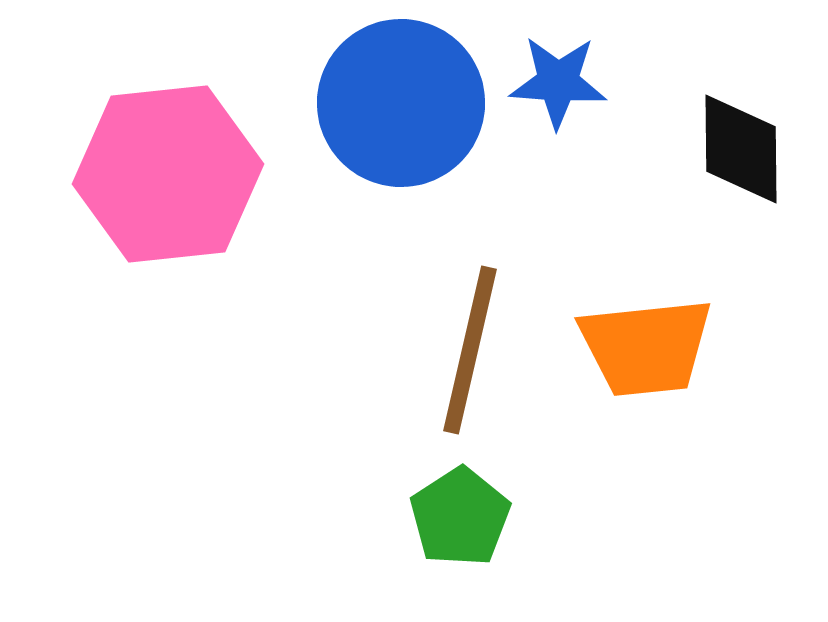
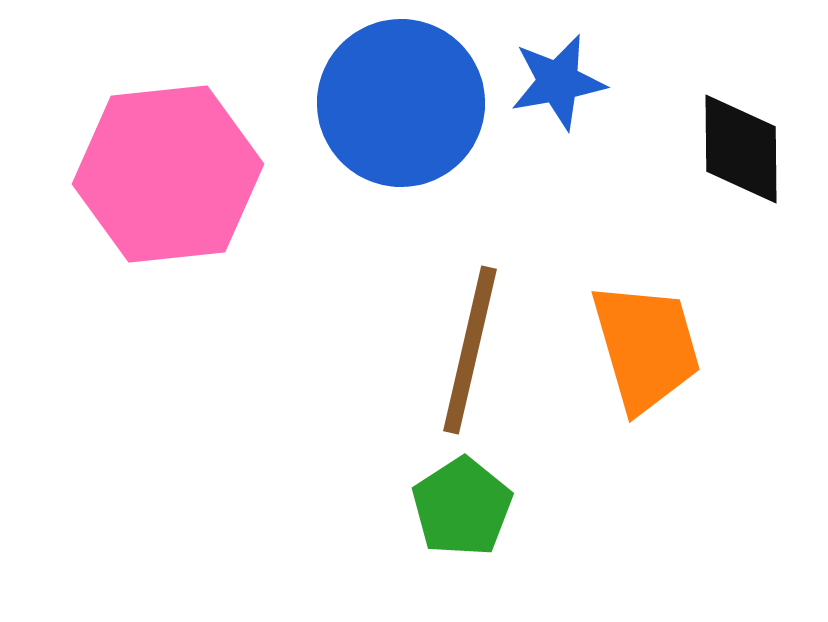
blue star: rotated 14 degrees counterclockwise
orange trapezoid: rotated 100 degrees counterclockwise
green pentagon: moved 2 px right, 10 px up
